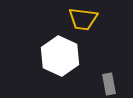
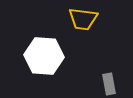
white hexagon: moved 16 px left; rotated 21 degrees counterclockwise
